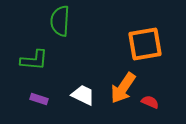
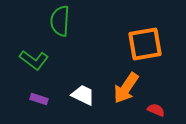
green L-shape: rotated 32 degrees clockwise
orange arrow: moved 3 px right
red semicircle: moved 6 px right, 8 px down
